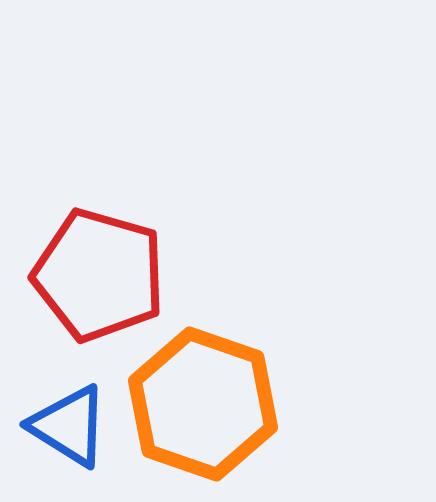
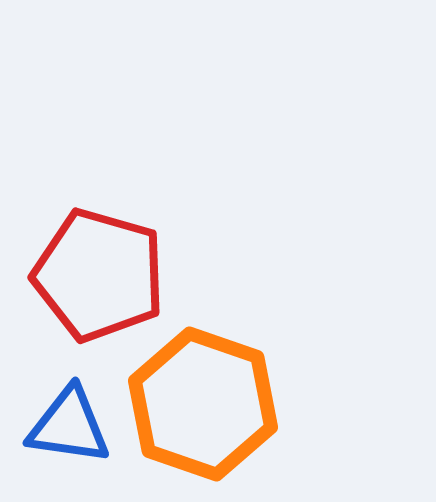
blue triangle: rotated 24 degrees counterclockwise
